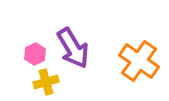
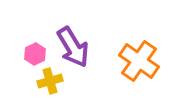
purple arrow: moved 1 px up
yellow cross: moved 4 px right, 1 px up
